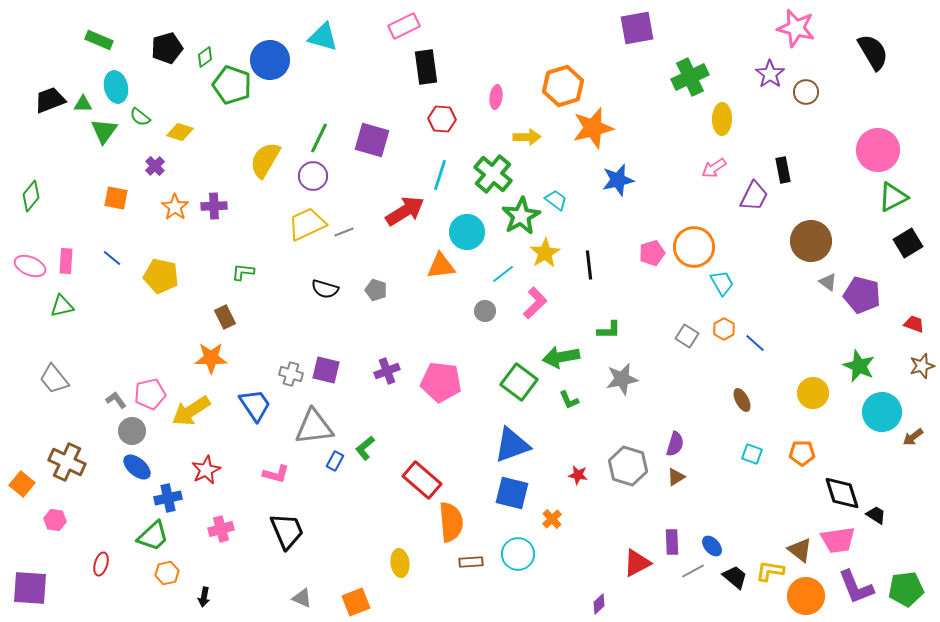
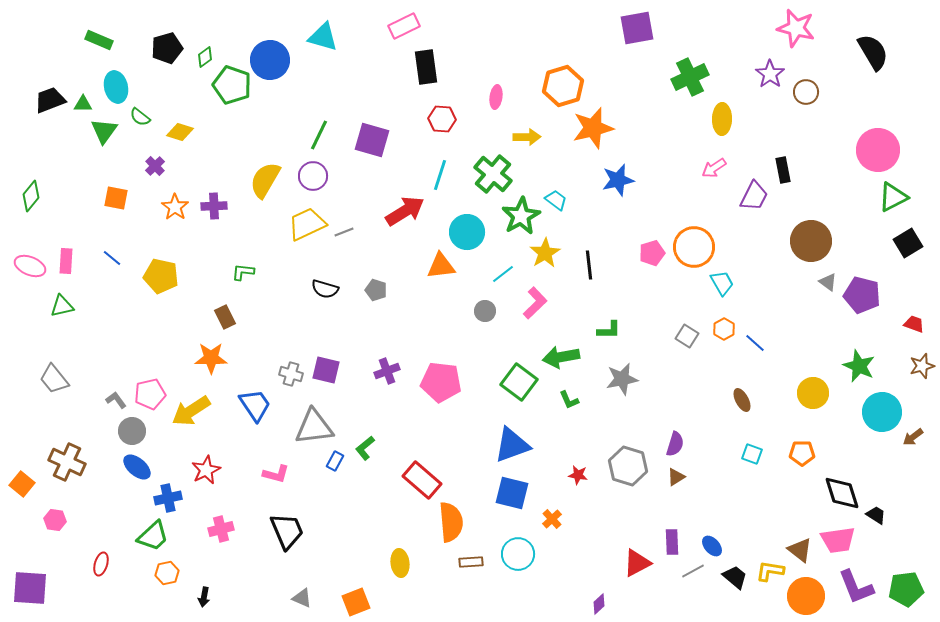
green line at (319, 138): moved 3 px up
yellow semicircle at (265, 160): moved 20 px down
